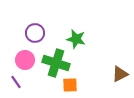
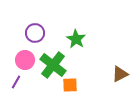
green star: rotated 18 degrees clockwise
green cross: moved 3 px left, 2 px down; rotated 20 degrees clockwise
purple line: rotated 64 degrees clockwise
